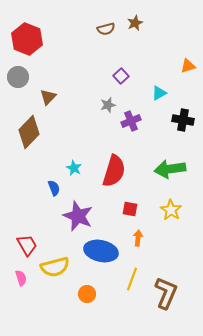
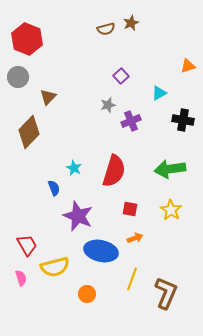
brown star: moved 4 px left
orange arrow: moved 3 px left; rotated 63 degrees clockwise
